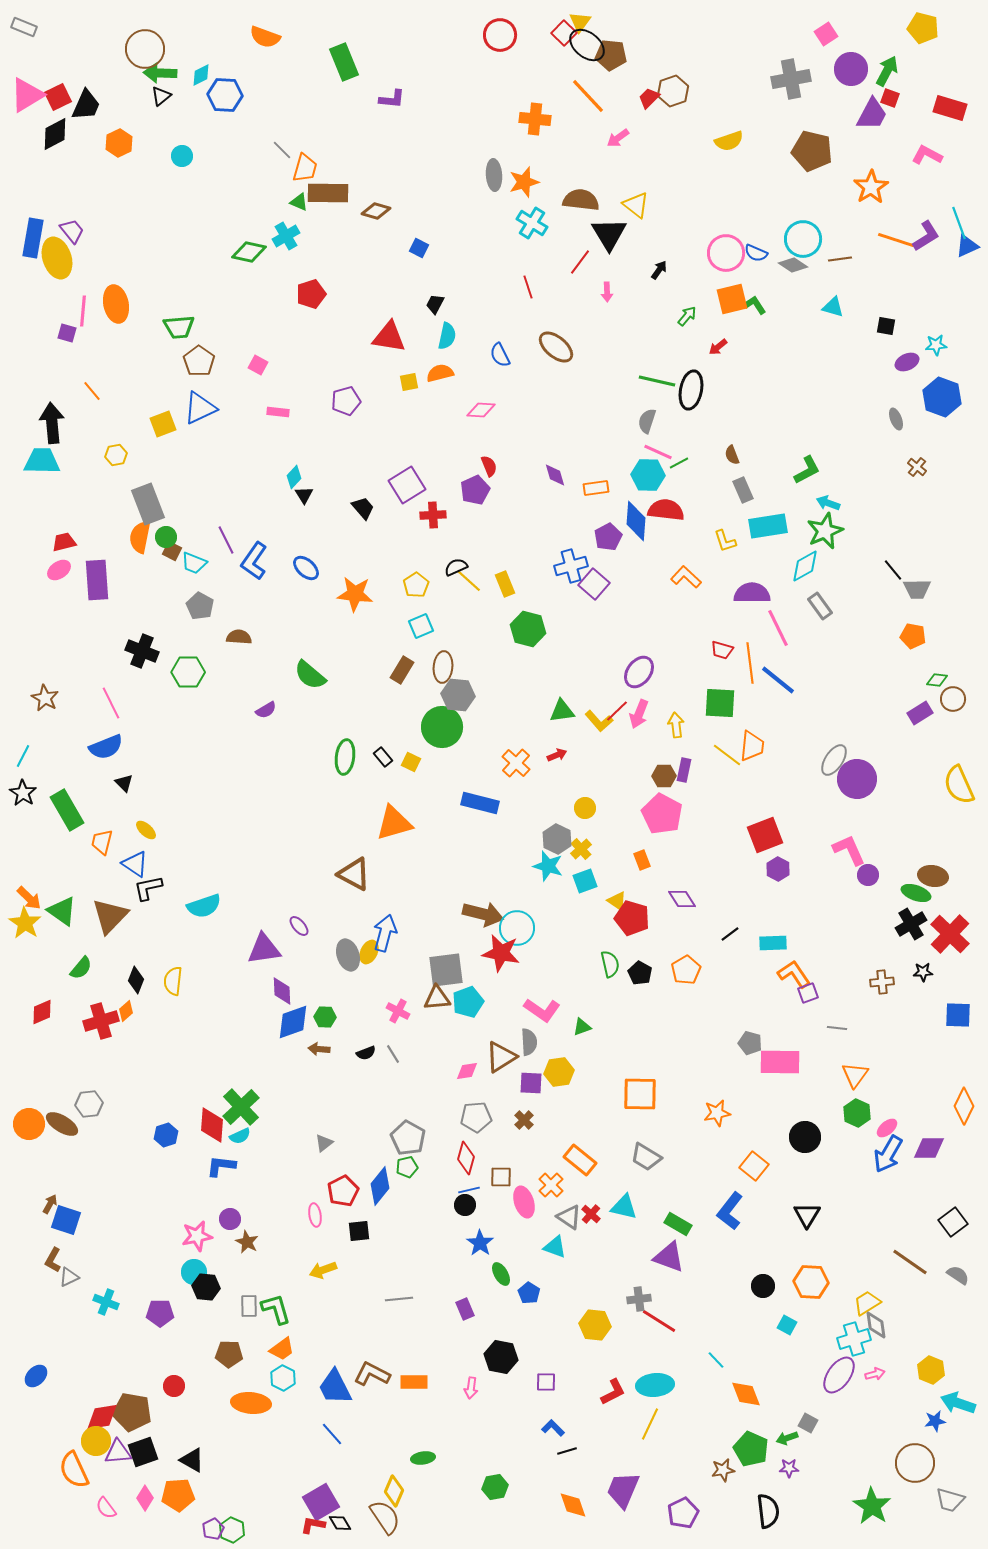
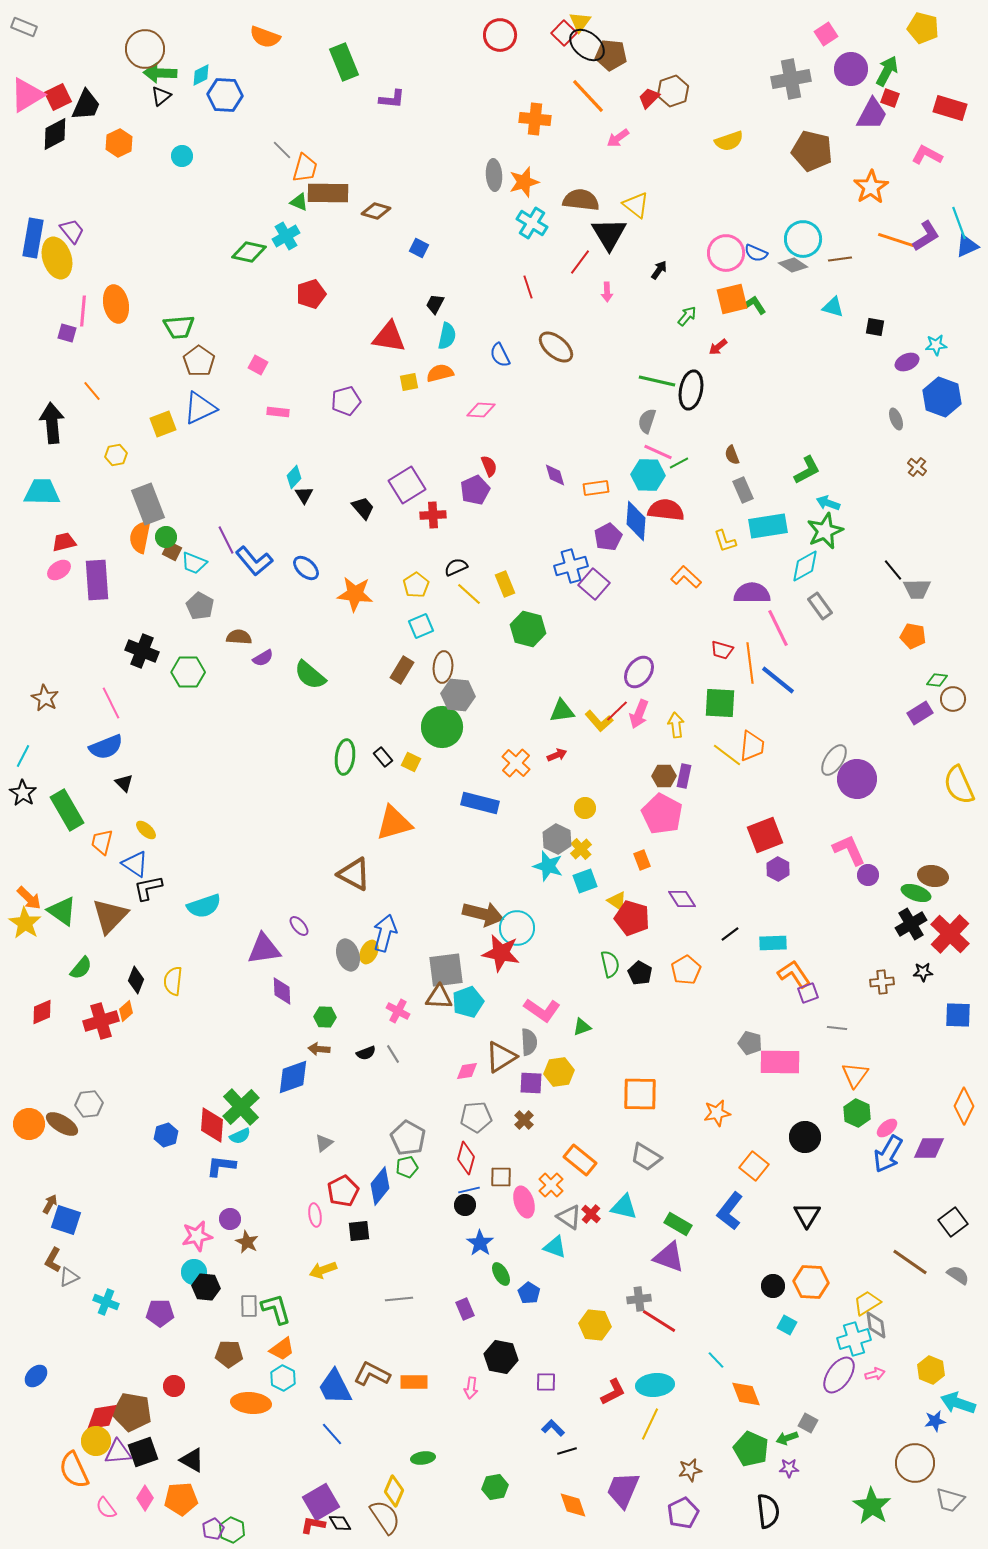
black square at (886, 326): moved 11 px left, 1 px down
cyan trapezoid at (42, 461): moved 31 px down
blue L-shape at (254, 561): rotated 75 degrees counterclockwise
yellow line at (469, 581): moved 13 px down
purple semicircle at (266, 710): moved 3 px left, 52 px up
purple rectangle at (684, 770): moved 6 px down
brown triangle at (437, 998): moved 2 px right, 1 px up; rotated 8 degrees clockwise
blue diamond at (293, 1022): moved 55 px down
black circle at (763, 1286): moved 10 px right
brown star at (723, 1470): moved 33 px left
orange pentagon at (178, 1495): moved 3 px right, 4 px down
